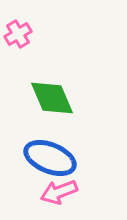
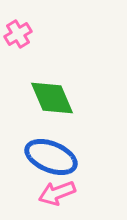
blue ellipse: moved 1 px right, 1 px up
pink arrow: moved 2 px left, 1 px down
